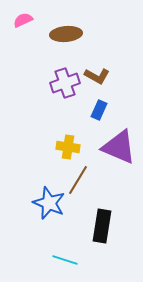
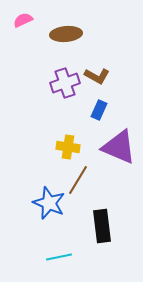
black rectangle: rotated 16 degrees counterclockwise
cyan line: moved 6 px left, 3 px up; rotated 30 degrees counterclockwise
